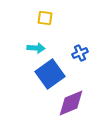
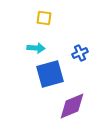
yellow square: moved 1 px left
blue square: rotated 20 degrees clockwise
purple diamond: moved 1 px right, 3 px down
